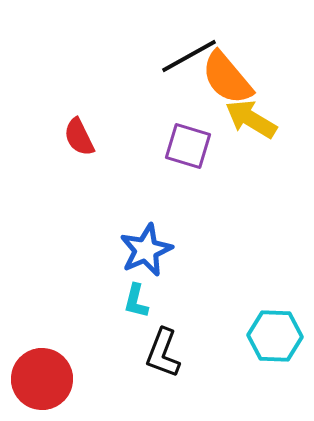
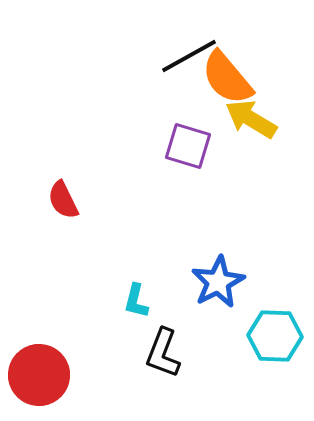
red semicircle: moved 16 px left, 63 px down
blue star: moved 72 px right, 32 px down; rotated 4 degrees counterclockwise
red circle: moved 3 px left, 4 px up
